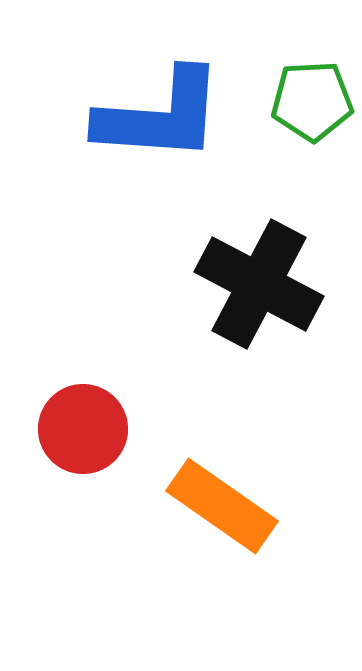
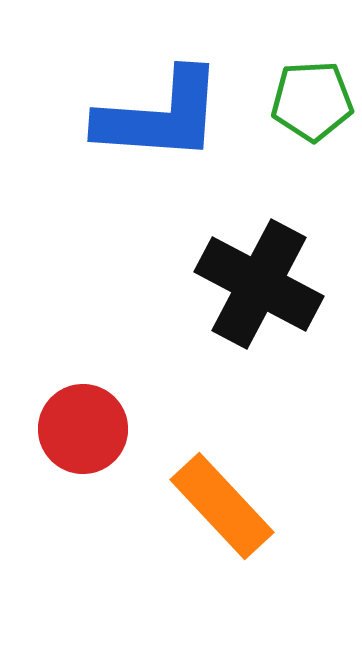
orange rectangle: rotated 12 degrees clockwise
